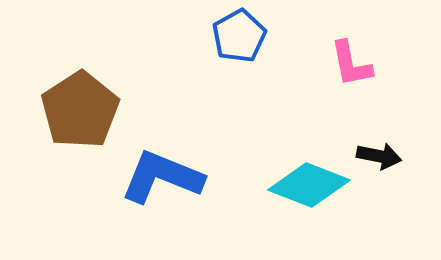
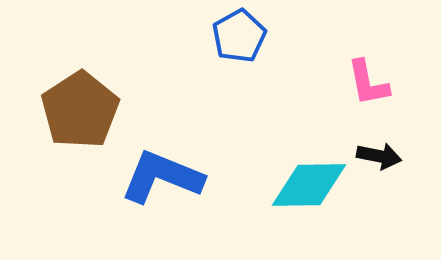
pink L-shape: moved 17 px right, 19 px down
cyan diamond: rotated 22 degrees counterclockwise
